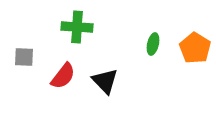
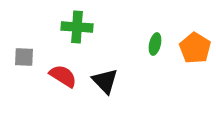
green ellipse: moved 2 px right
red semicircle: rotated 96 degrees counterclockwise
